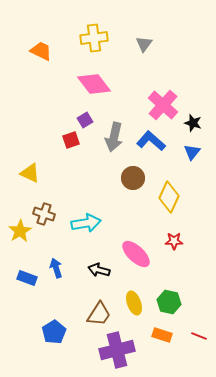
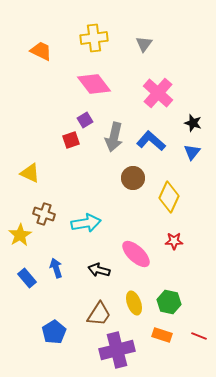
pink cross: moved 5 px left, 12 px up
yellow star: moved 4 px down
blue rectangle: rotated 30 degrees clockwise
